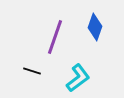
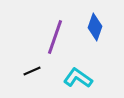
black line: rotated 42 degrees counterclockwise
cyan L-shape: rotated 108 degrees counterclockwise
